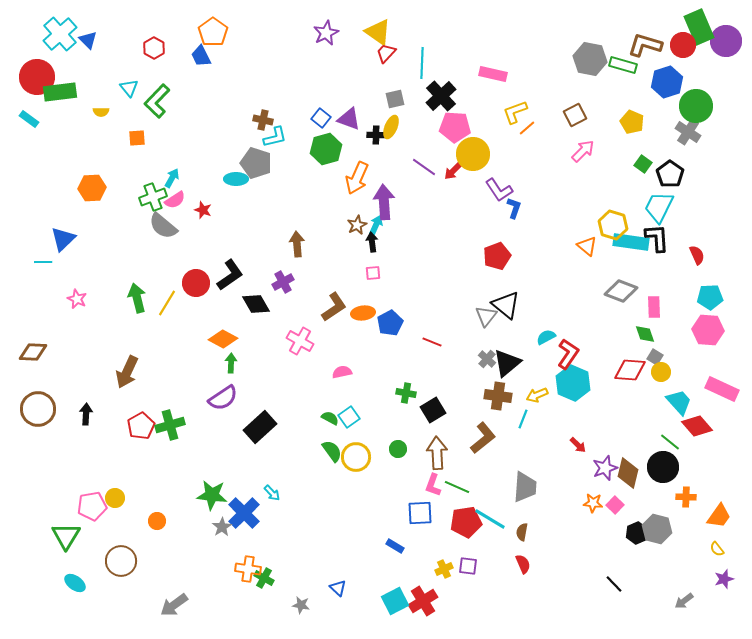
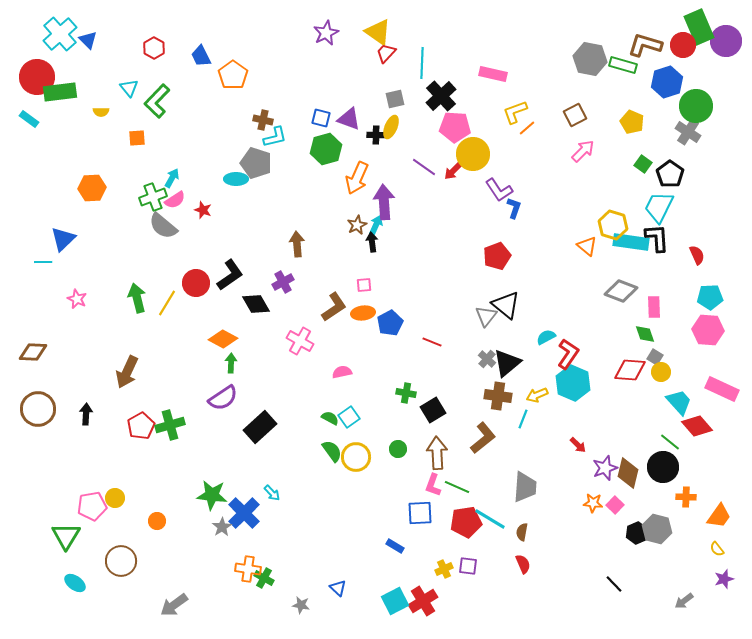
orange pentagon at (213, 32): moved 20 px right, 43 px down
blue square at (321, 118): rotated 24 degrees counterclockwise
pink square at (373, 273): moved 9 px left, 12 px down
